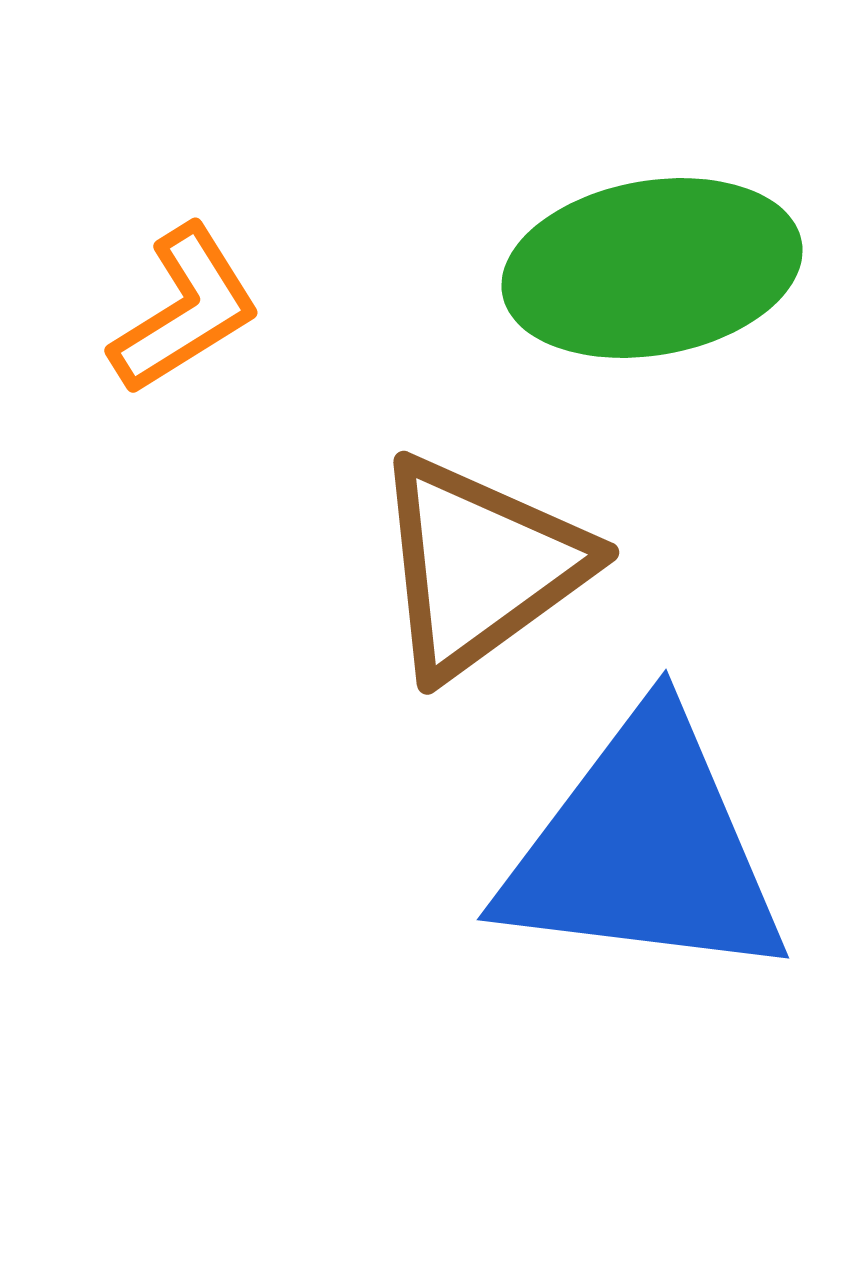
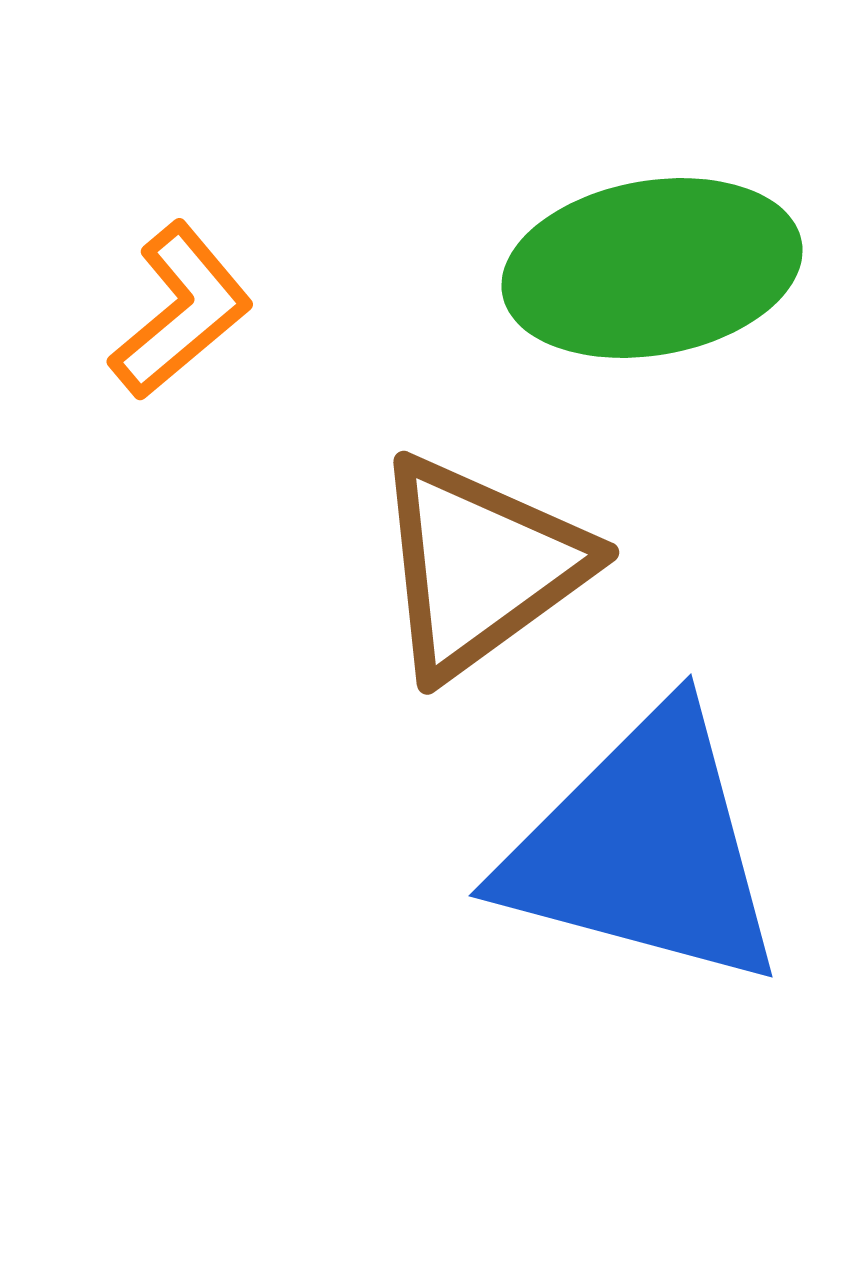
orange L-shape: moved 4 px left, 1 px down; rotated 8 degrees counterclockwise
blue triangle: rotated 8 degrees clockwise
